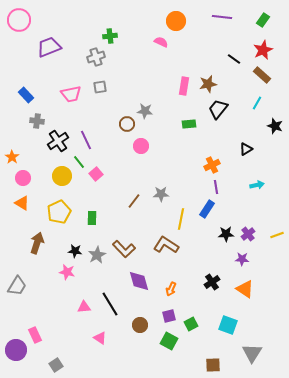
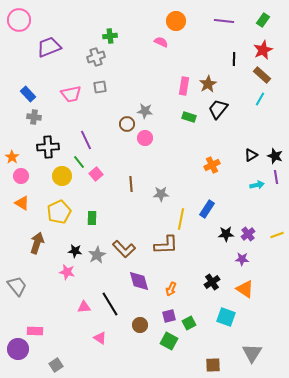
purple line at (222, 17): moved 2 px right, 4 px down
black line at (234, 59): rotated 56 degrees clockwise
brown star at (208, 84): rotated 18 degrees counterclockwise
blue rectangle at (26, 95): moved 2 px right, 1 px up
cyan line at (257, 103): moved 3 px right, 4 px up
gray cross at (37, 121): moved 3 px left, 4 px up
green rectangle at (189, 124): moved 7 px up; rotated 24 degrees clockwise
black star at (275, 126): moved 30 px down
black cross at (58, 141): moved 10 px left, 6 px down; rotated 30 degrees clockwise
pink circle at (141, 146): moved 4 px right, 8 px up
black triangle at (246, 149): moved 5 px right, 6 px down
pink circle at (23, 178): moved 2 px left, 2 px up
purple line at (216, 187): moved 60 px right, 10 px up
brown line at (134, 201): moved 3 px left, 17 px up; rotated 42 degrees counterclockwise
brown L-shape at (166, 245): rotated 145 degrees clockwise
gray trapezoid at (17, 286): rotated 70 degrees counterclockwise
green square at (191, 324): moved 2 px left, 1 px up
cyan square at (228, 325): moved 2 px left, 8 px up
pink rectangle at (35, 335): moved 4 px up; rotated 63 degrees counterclockwise
purple circle at (16, 350): moved 2 px right, 1 px up
